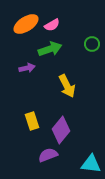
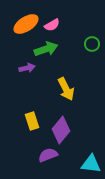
green arrow: moved 4 px left
yellow arrow: moved 1 px left, 3 px down
